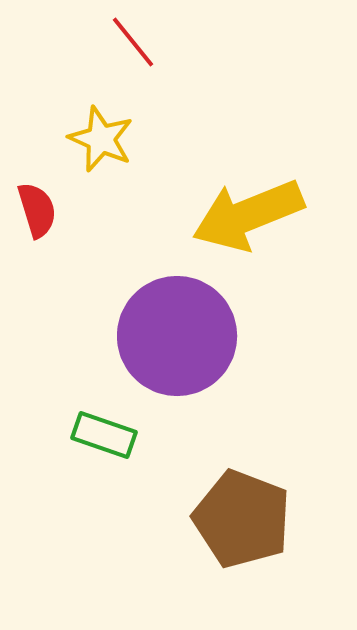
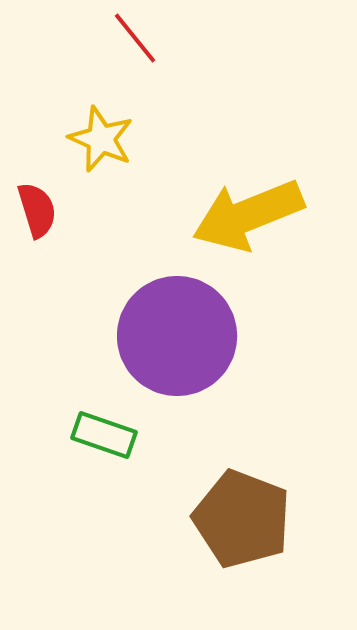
red line: moved 2 px right, 4 px up
